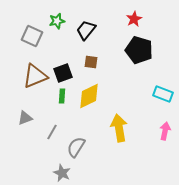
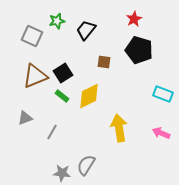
brown square: moved 13 px right
black square: rotated 12 degrees counterclockwise
green rectangle: rotated 56 degrees counterclockwise
pink arrow: moved 4 px left, 2 px down; rotated 78 degrees counterclockwise
gray semicircle: moved 10 px right, 18 px down
gray star: rotated 18 degrees counterclockwise
